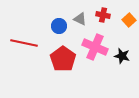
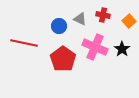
orange square: moved 1 px down
black star: moved 7 px up; rotated 21 degrees clockwise
